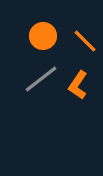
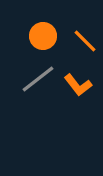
gray line: moved 3 px left
orange L-shape: rotated 72 degrees counterclockwise
